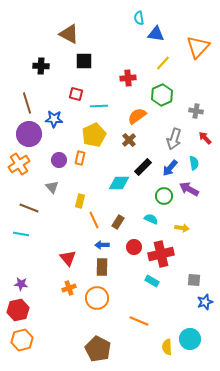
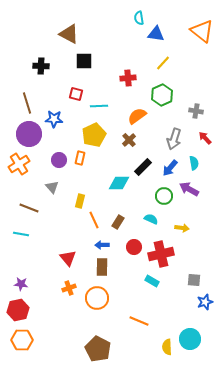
orange triangle at (198, 47): moved 4 px right, 16 px up; rotated 35 degrees counterclockwise
orange hexagon at (22, 340): rotated 15 degrees clockwise
